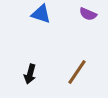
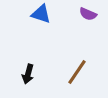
black arrow: moved 2 px left
